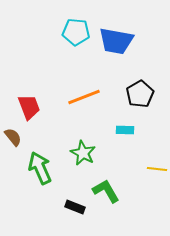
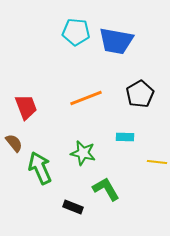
orange line: moved 2 px right, 1 px down
red trapezoid: moved 3 px left
cyan rectangle: moved 7 px down
brown semicircle: moved 1 px right, 6 px down
green star: rotated 15 degrees counterclockwise
yellow line: moved 7 px up
green L-shape: moved 2 px up
black rectangle: moved 2 px left
